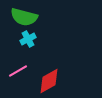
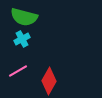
cyan cross: moved 6 px left
red diamond: rotated 32 degrees counterclockwise
